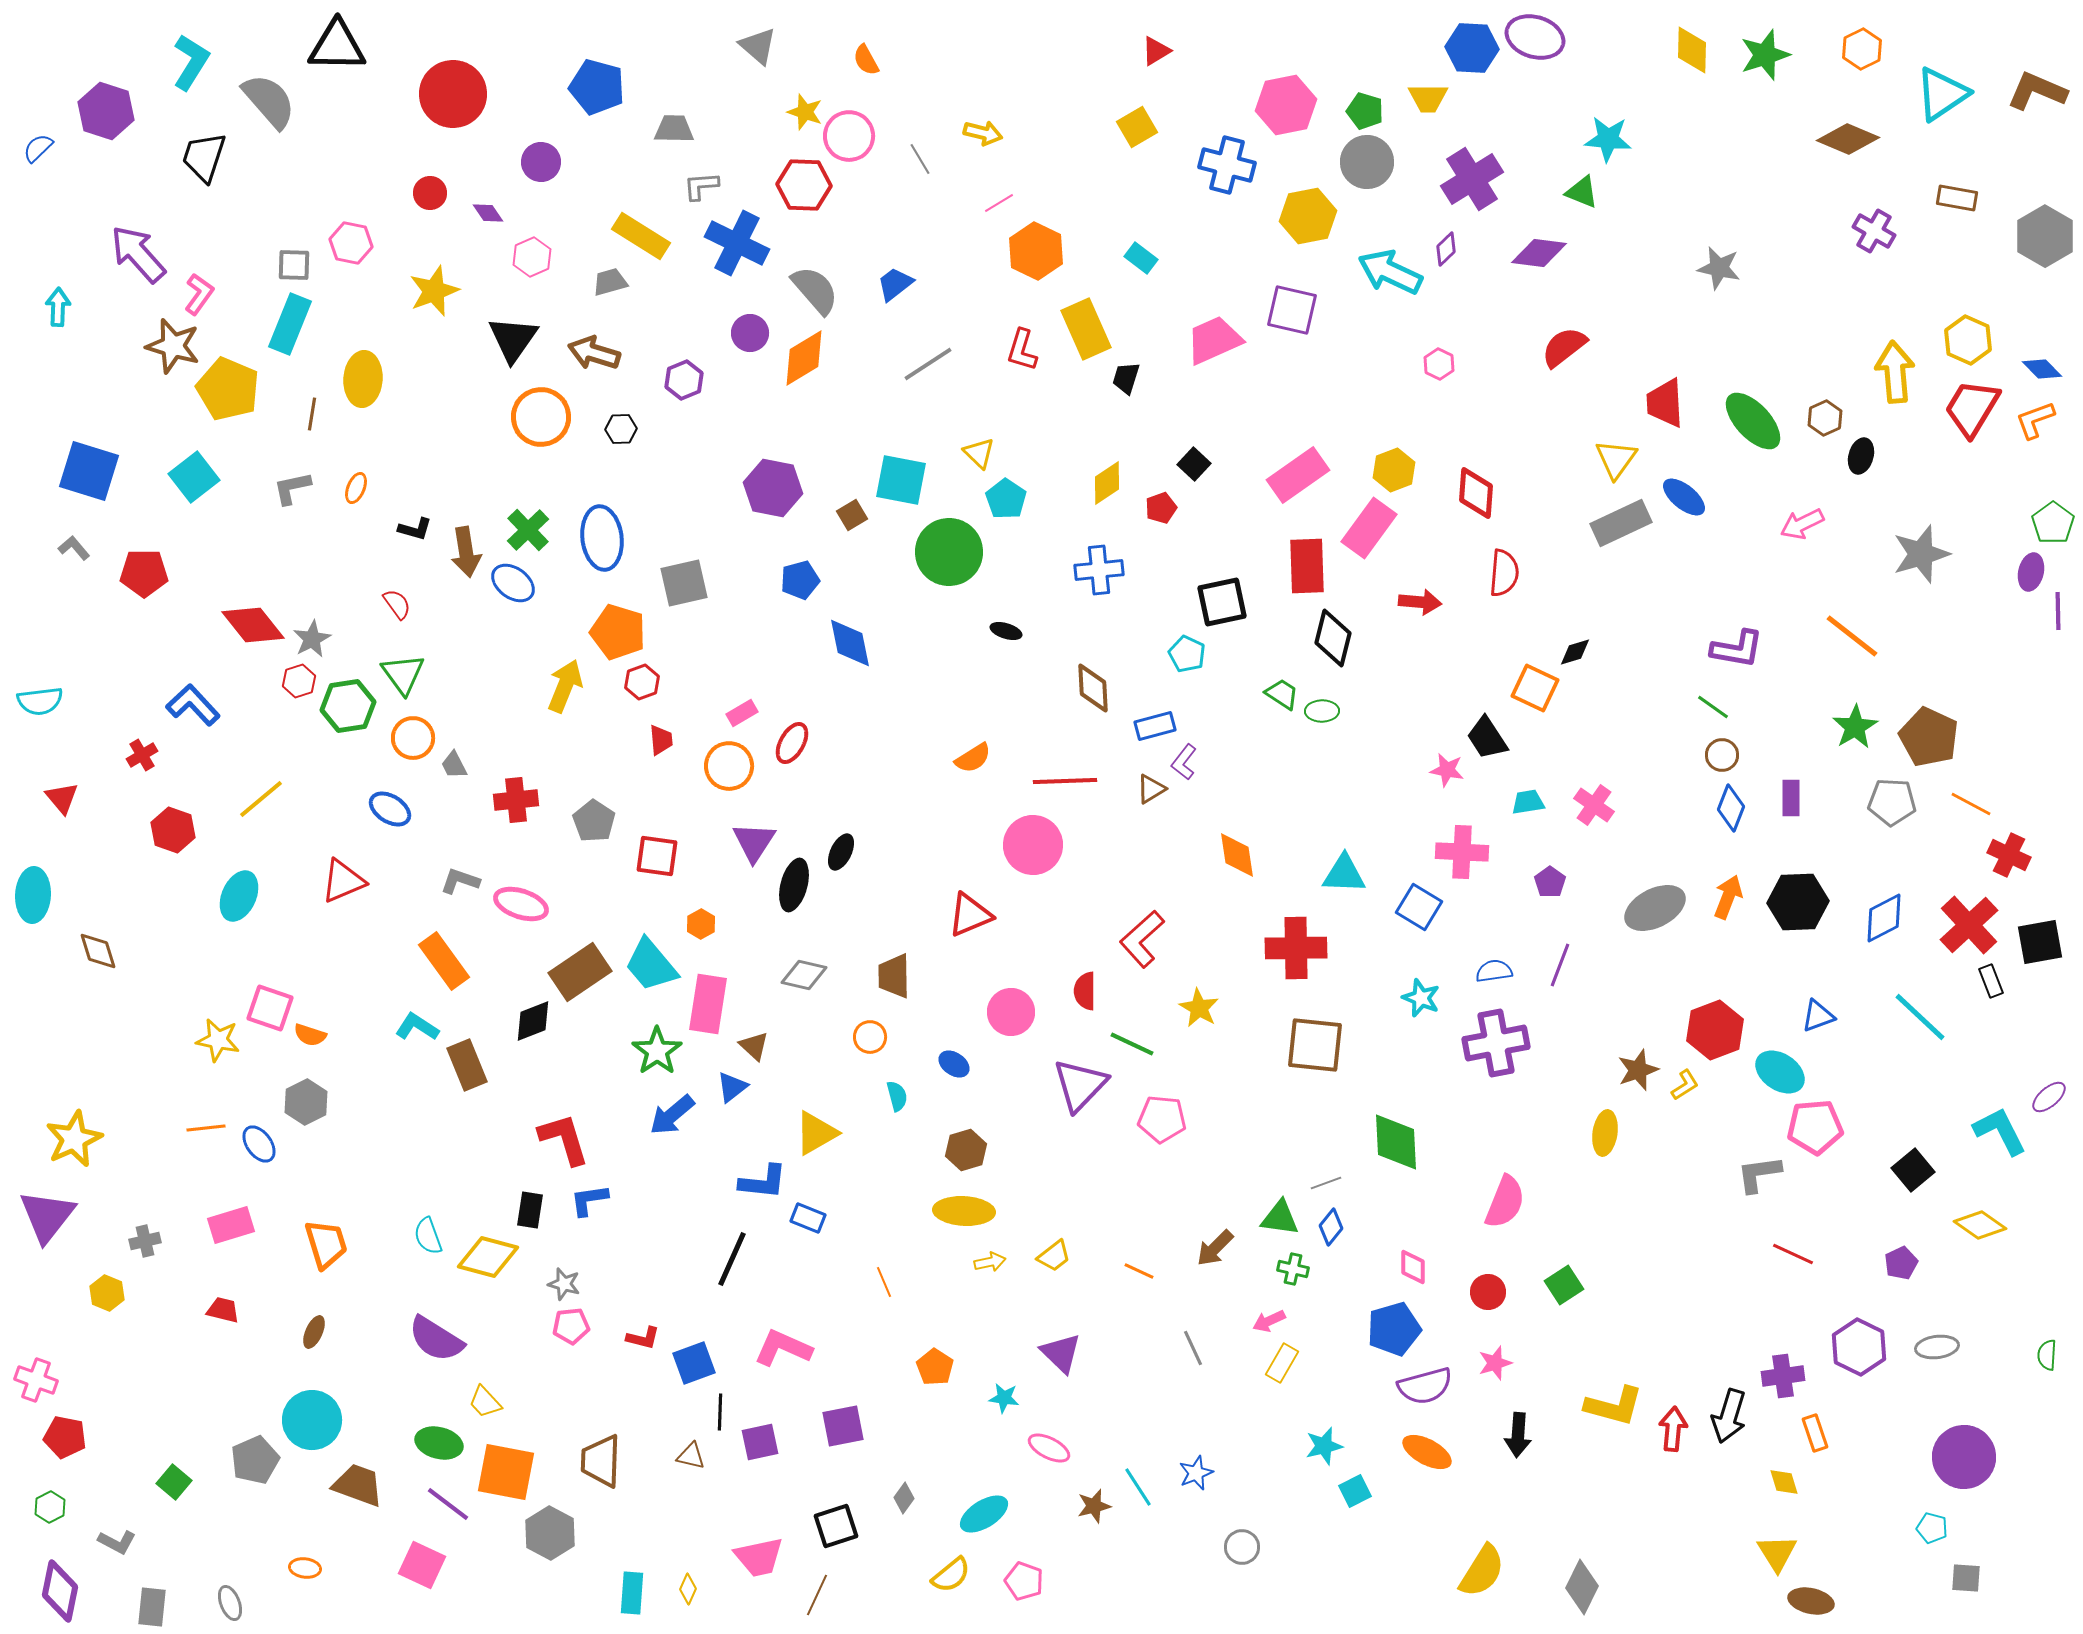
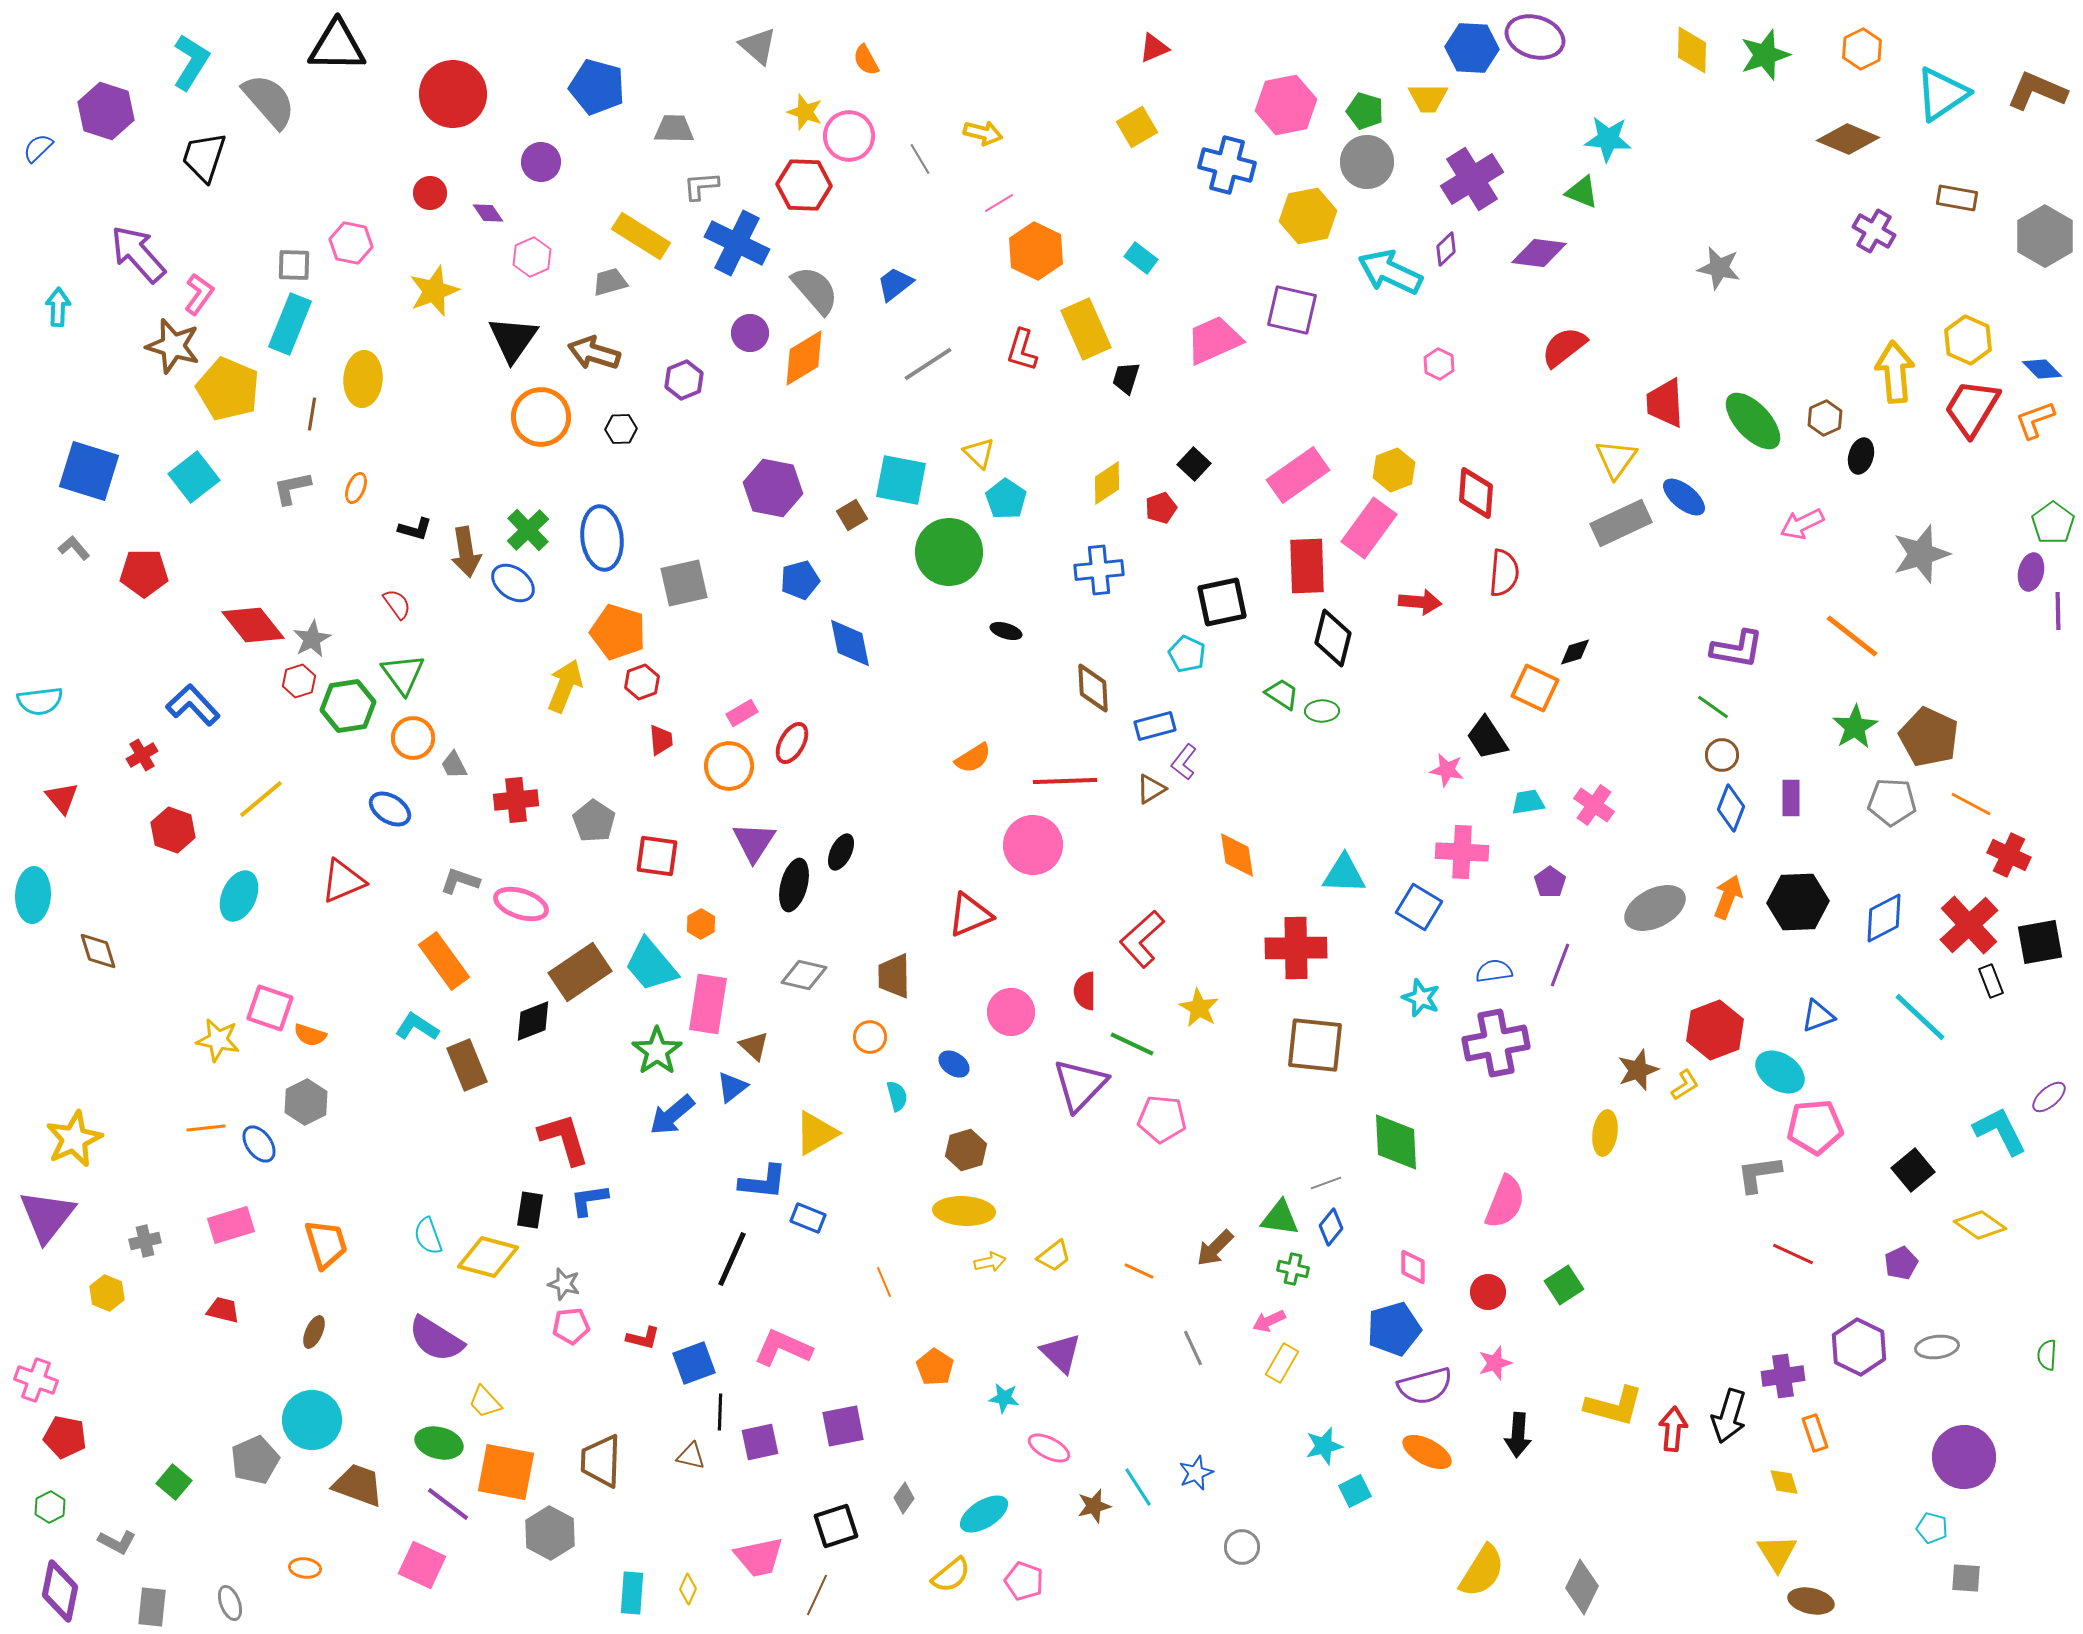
red triangle at (1156, 51): moved 2 px left, 3 px up; rotated 8 degrees clockwise
